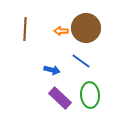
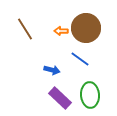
brown line: rotated 35 degrees counterclockwise
blue line: moved 1 px left, 2 px up
